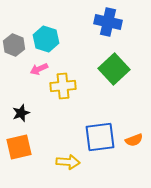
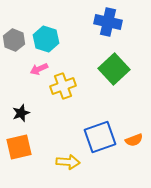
gray hexagon: moved 5 px up
yellow cross: rotated 15 degrees counterclockwise
blue square: rotated 12 degrees counterclockwise
